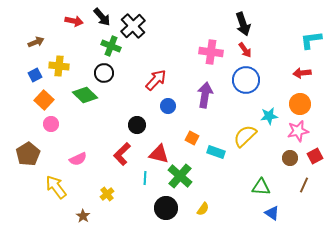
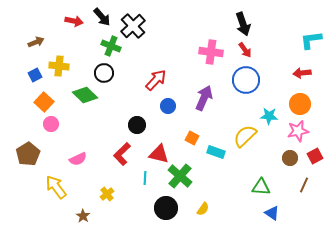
purple arrow at (205, 95): moved 1 px left, 3 px down; rotated 15 degrees clockwise
orange square at (44, 100): moved 2 px down
cyan star at (269, 116): rotated 12 degrees clockwise
